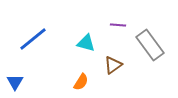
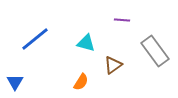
purple line: moved 4 px right, 5 px up
blue line: moved 2 px right
gray rectangle: moved 5 px right, 6 px down
